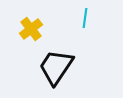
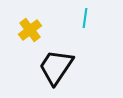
yellow cross: moved 1 px left, 1 px down
